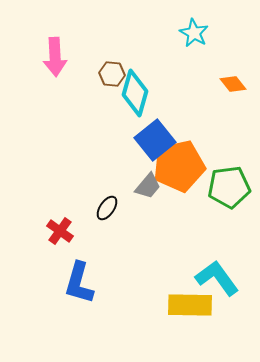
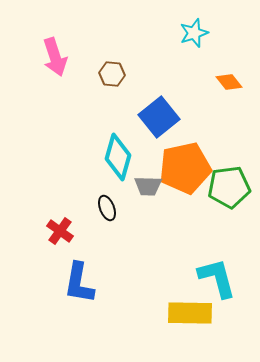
cyan star: rotated 24 degrees clockwise
pink arrow: rotated 15 degrees counterclockwise
orange diamond: moved 4 px left, 2 px up
cyan diamond: moved 17 px left, 64 px down
blue square: moved 4 px right, 23 px up
orange pentagon: moved 6 px right, 2 px down
gray trapezoid: rotated 52 degrees clockwise
black ellipse: rotated 55 degrees counterclockwise
cyan L-shape: rotated 21 degrees clockwise
blue L-shape: rotated 6 degrees counterclockwise
yellow rectangle: moved 8 px down
